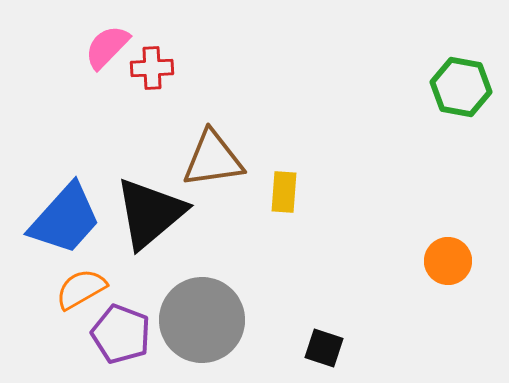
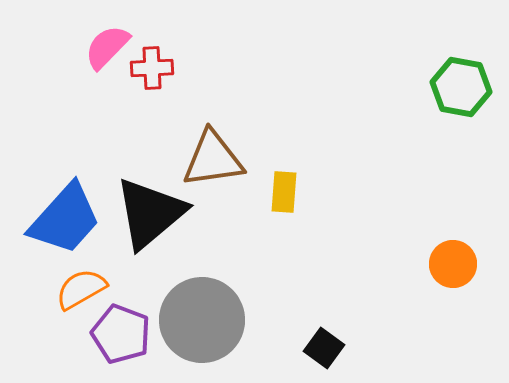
orange circle: moved 5 px right, 3 px down
black square: rotated 18 degrees clockwise
